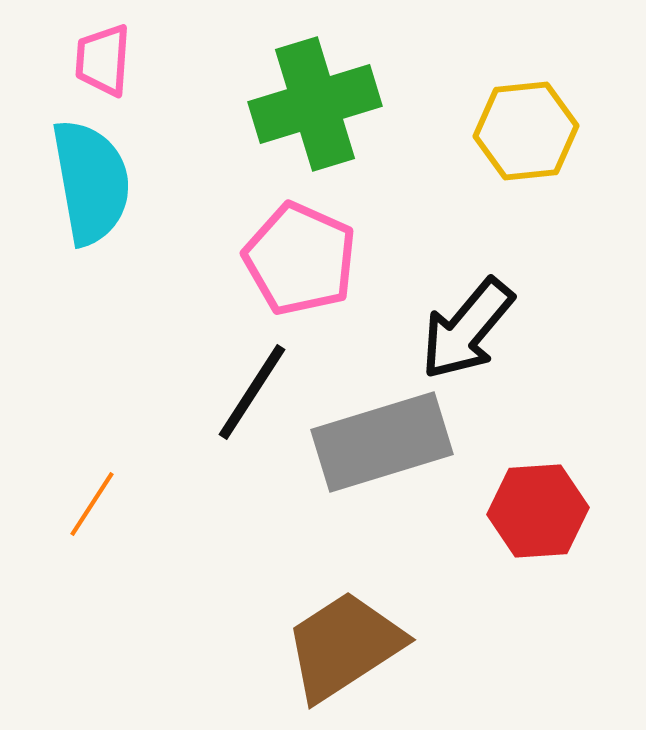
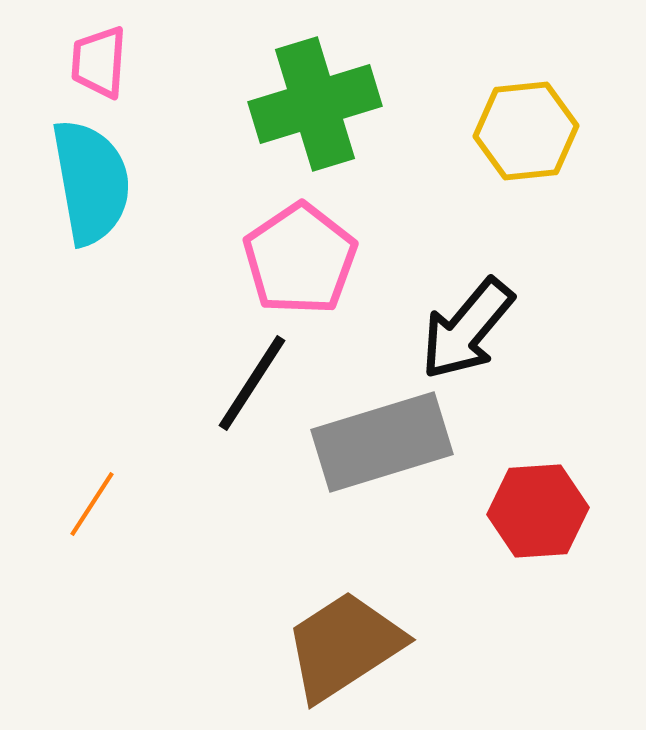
pink trapezoid: moved 4 px left, 2 px down
pink pentagon: rotated 14 degrees clockwise
black line: moved 9 px up
